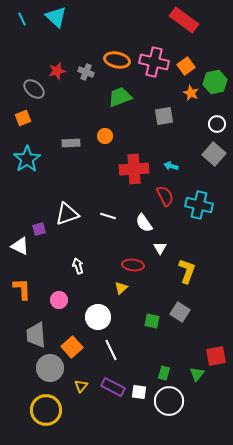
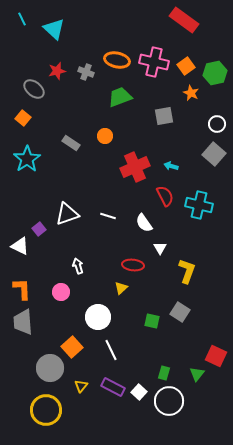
cyan triangle at (56, 17): moved 2 px left, 12 px down
green hexagon at (215, 82): moved 9 px up
orange square at (23, 118): rotated 28 degrees counterclockwise
gray rectangle at (71, 143): rotated 36 degrees clockwise
red cross at (134, 169): moved 1 px right, 2 px up; rotated 20 degrees counterclockwise
purple square at (39, 229): rotated 24 degrees counterclockwise
pink circle at (59, 300): moved 2 px right, 8 px up
gray trapezoid at (36, 335): moved 13 px left, 13 px up
red square at (216, 356): rotated 35 degrees clockwise
white square at (139, 392): rotated 35 degrees clockwise
